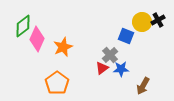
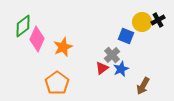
gray cross: moved 2 px right
blue star: rotated 21 degrees counterclockwise
